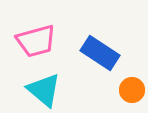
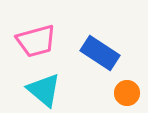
orange circle: moved 5 px left, 3 px down
